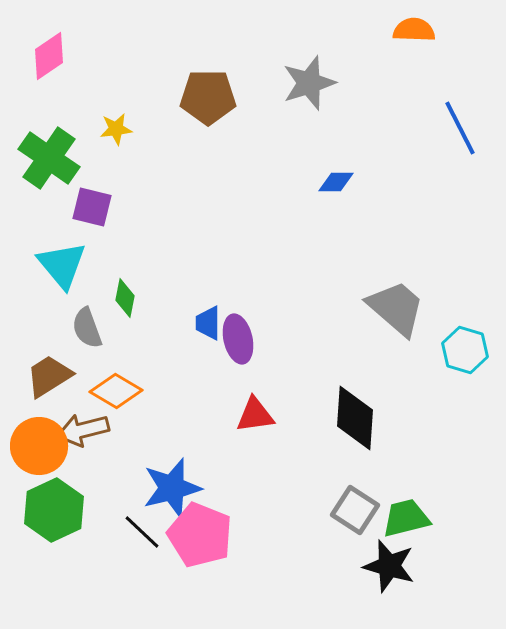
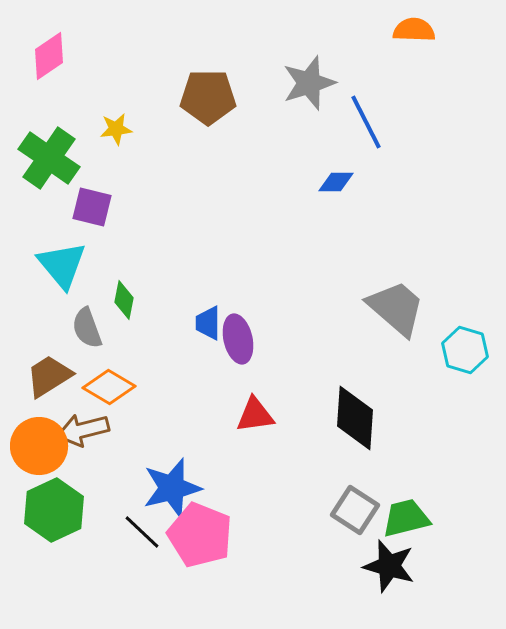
blue line: moved 94 px left, 6 px up
green diamond: moved 1 px left, 2 px down
orange diamond: moved 7 px left, 4 px up
